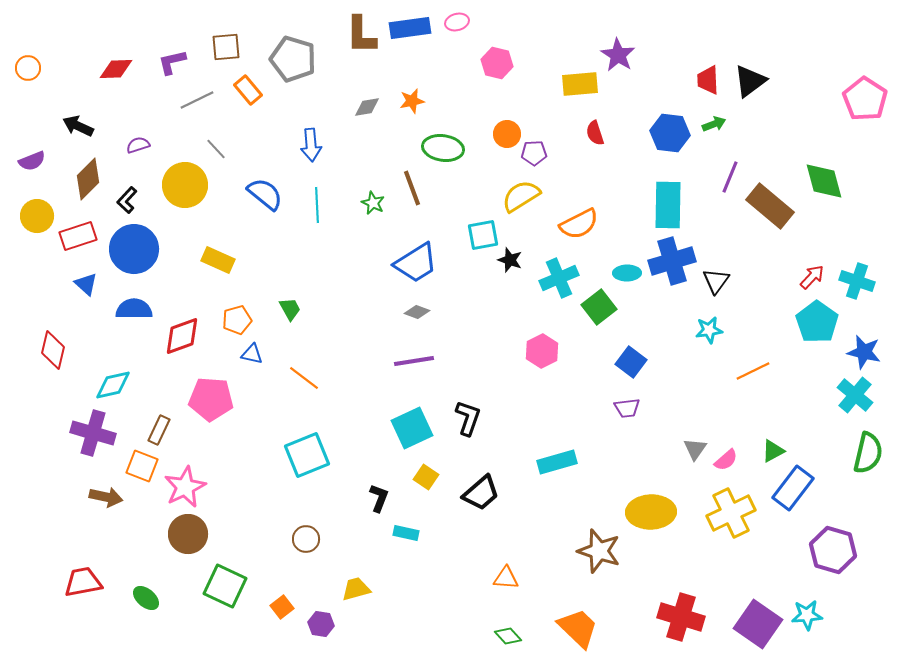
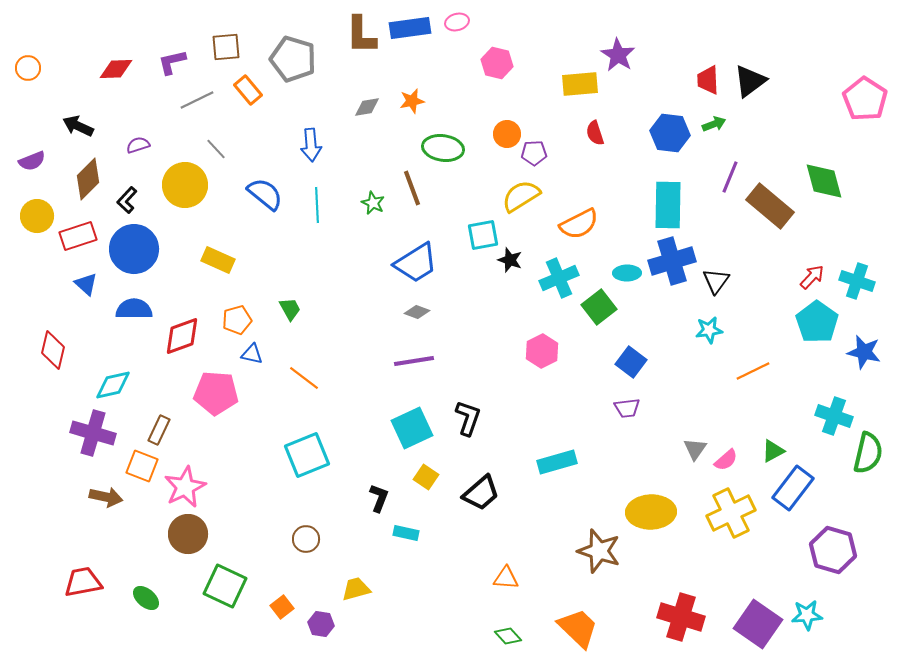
cyan cross at (855, 395): moved 21 px left, 21 px down; rotated 21 degrees counterclockwise
pink pentagon at (211, 399): moved 5 px right, 6 px up
